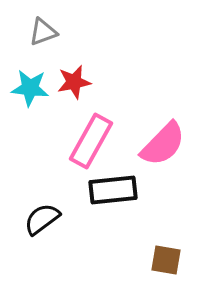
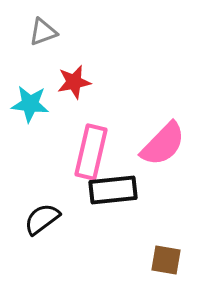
cyan star: moved 16 px down
pink rectangle: moved 11 px down; rotated 16 degrees counterclockwise
